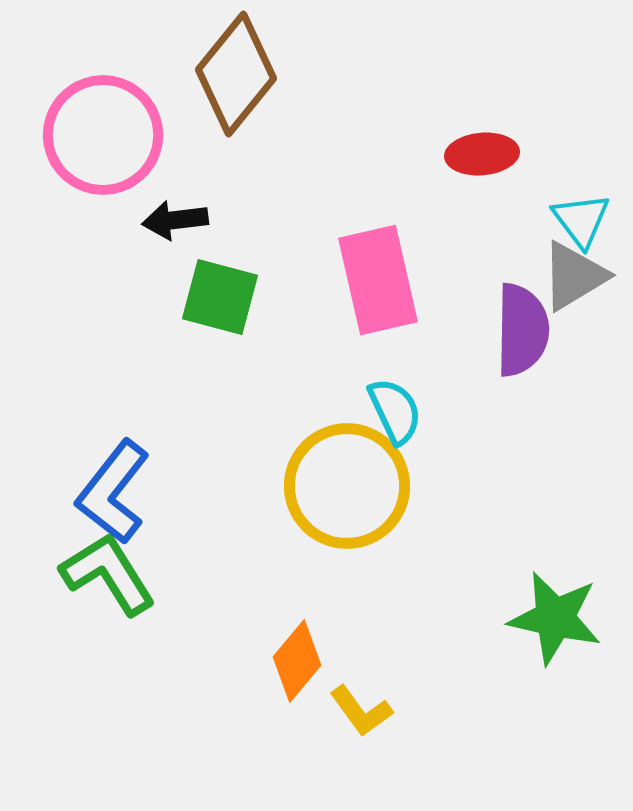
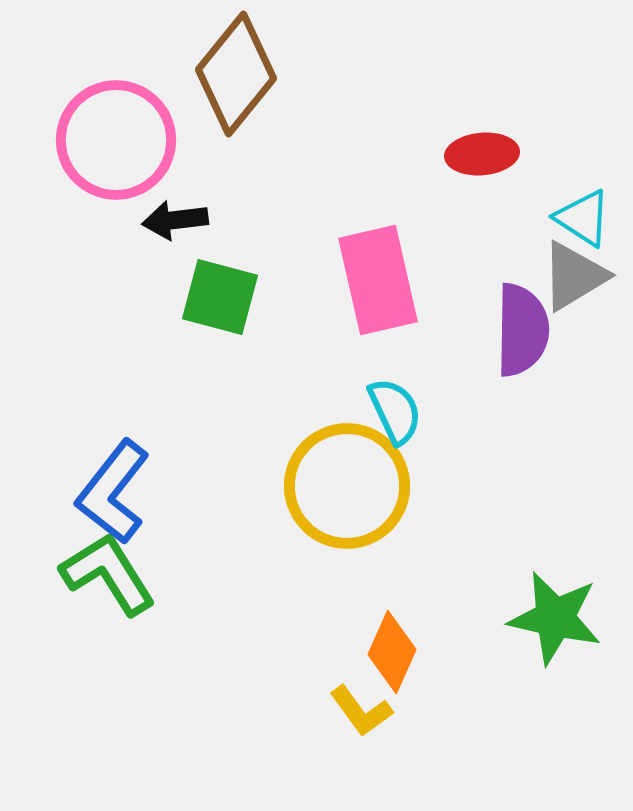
pink circle: moved 13 px right, 5 px down
cyan triangle: moved 2 px right, 2 px up; rotated 20 degrees counterclockwise
orange diamond: moved 95 px right, 9 px up; rotated 16 degrees counterclockwise
